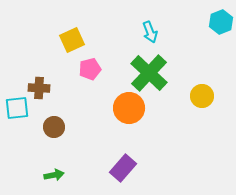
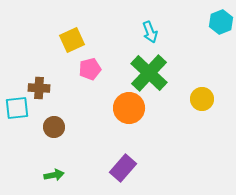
yellow circle: moved 3 px down
